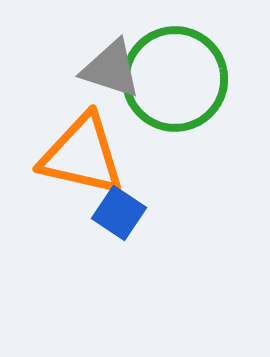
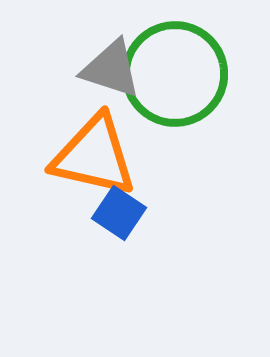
green circle: moved 5 px up
orange triangle: moved 12 px right, 1 px down
